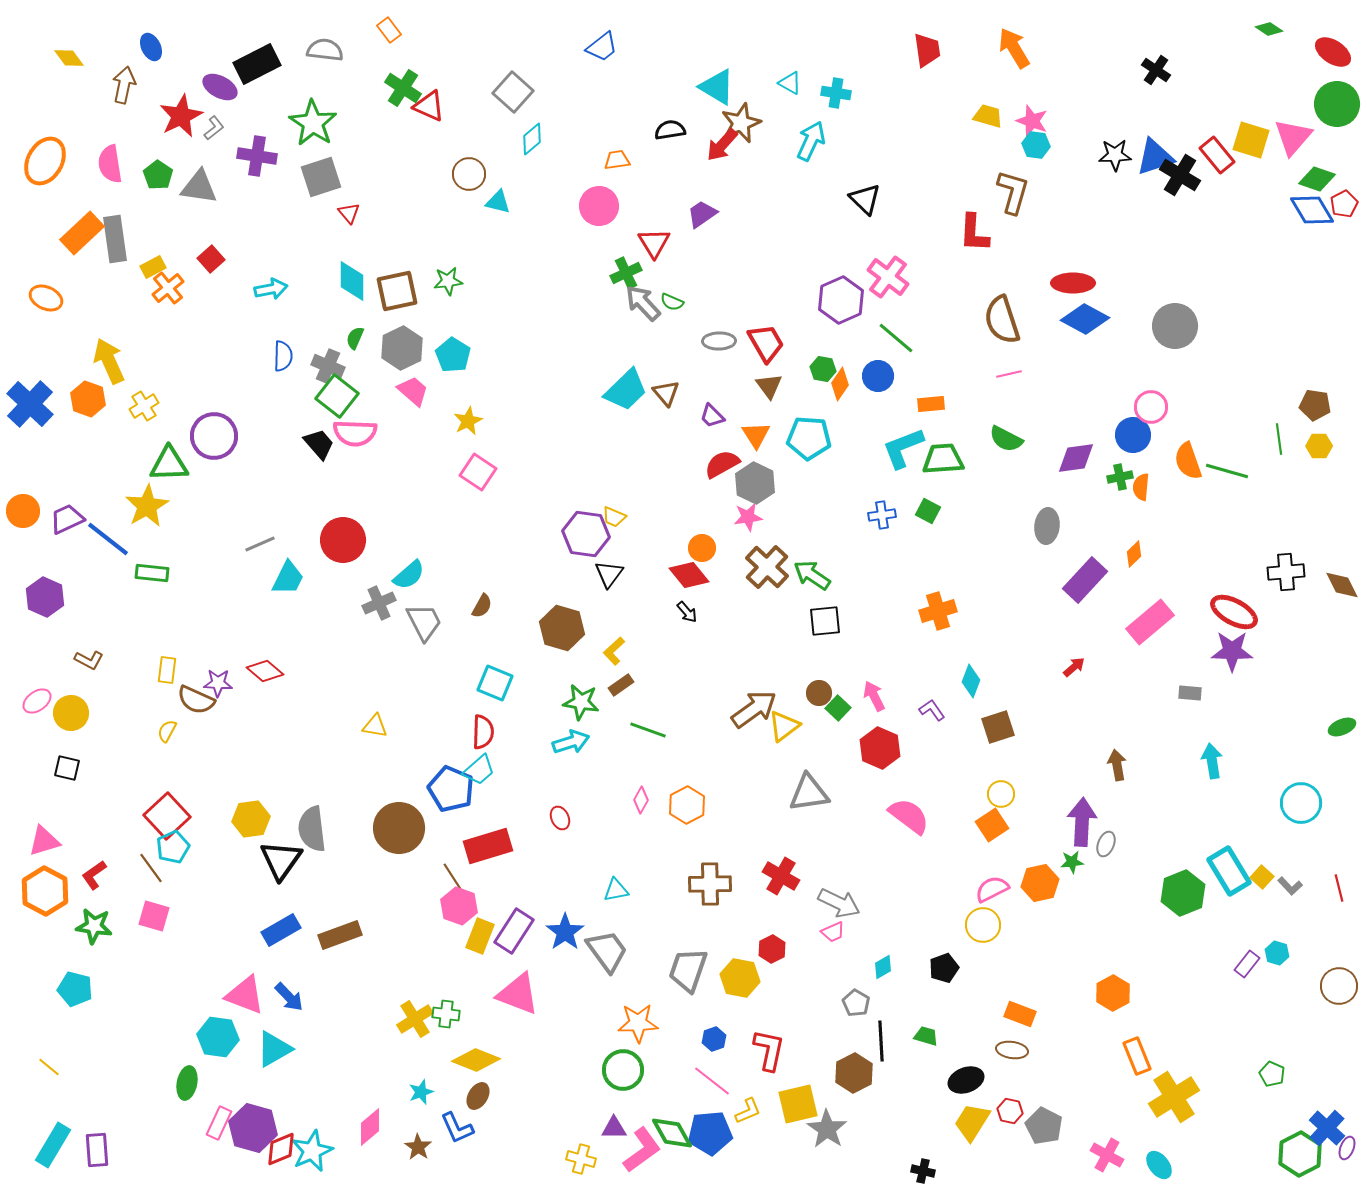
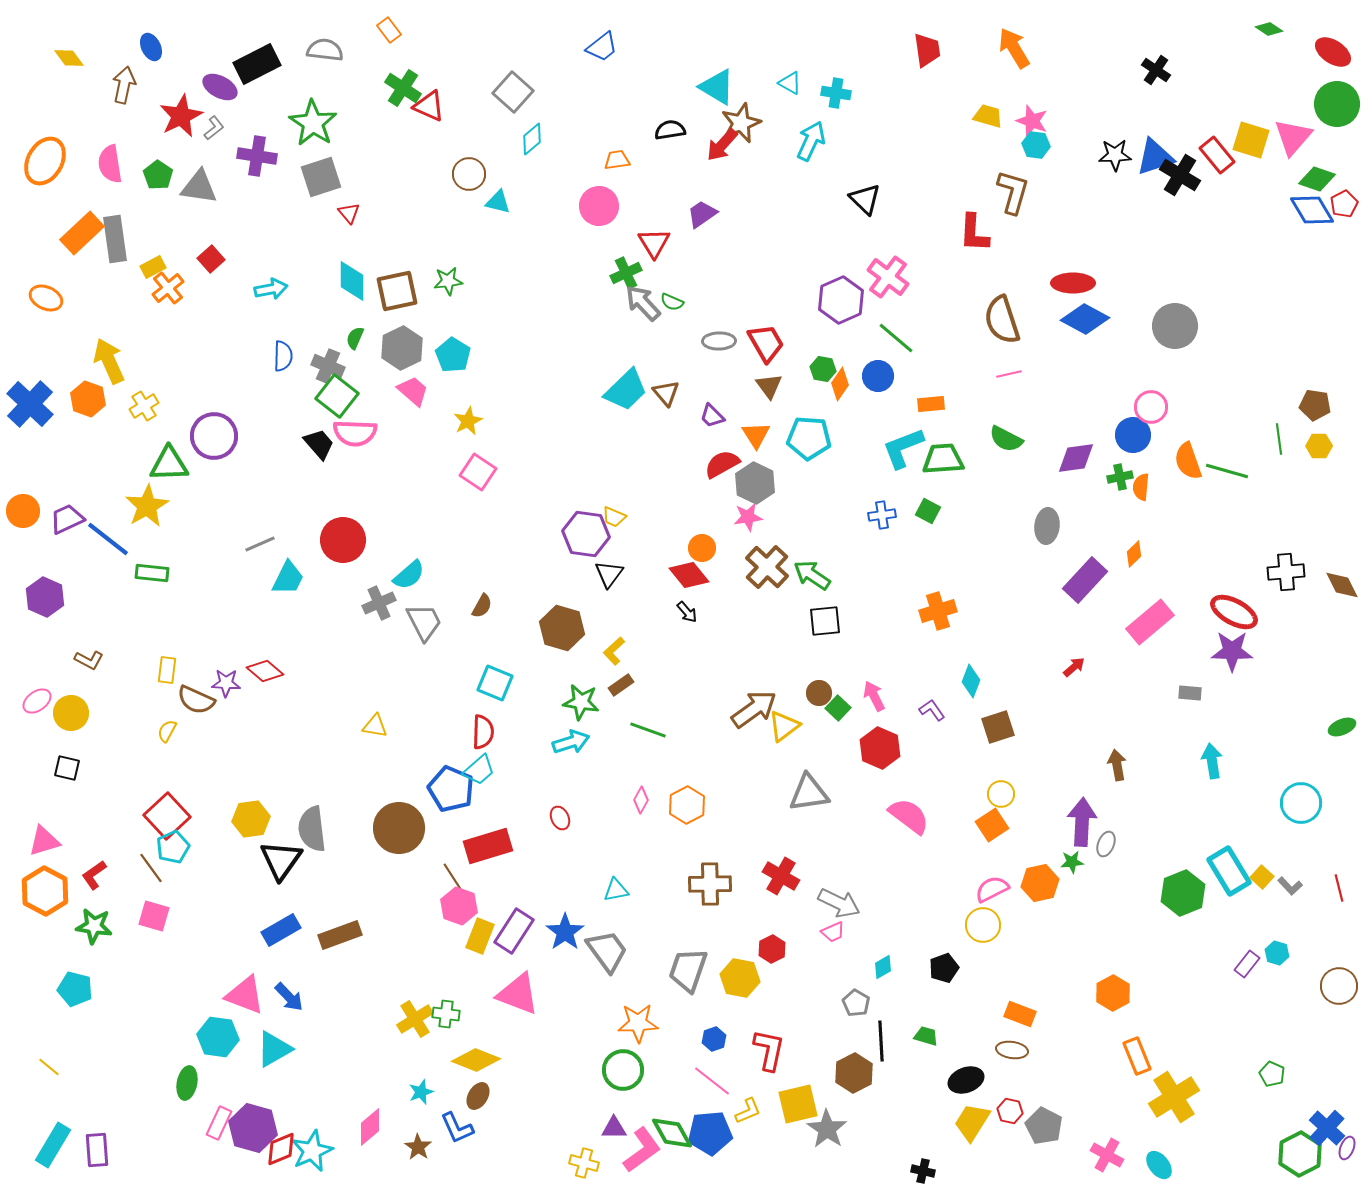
purple star at (218, 683): moved 8 px right
yellow cross at (581, 1159): moved 3 px right, 4 px down
